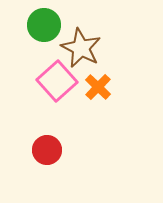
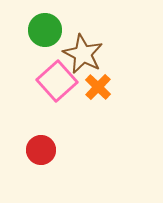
green circle: moved 1 px right, 5 px down
brown star: moved 2 px right, 6 px down
red circle: moved 6 px left
